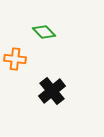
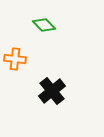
green diamond: moved 7 px up
